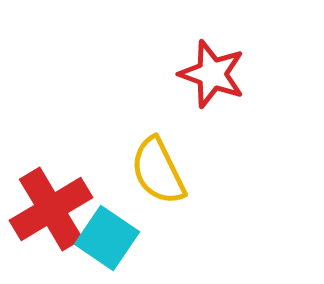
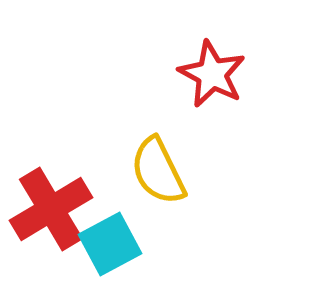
red star: rotated 8 degrees clockwise
cyan square: moved 3 px right, 6 px down; rotated 28 degrees clockwise
